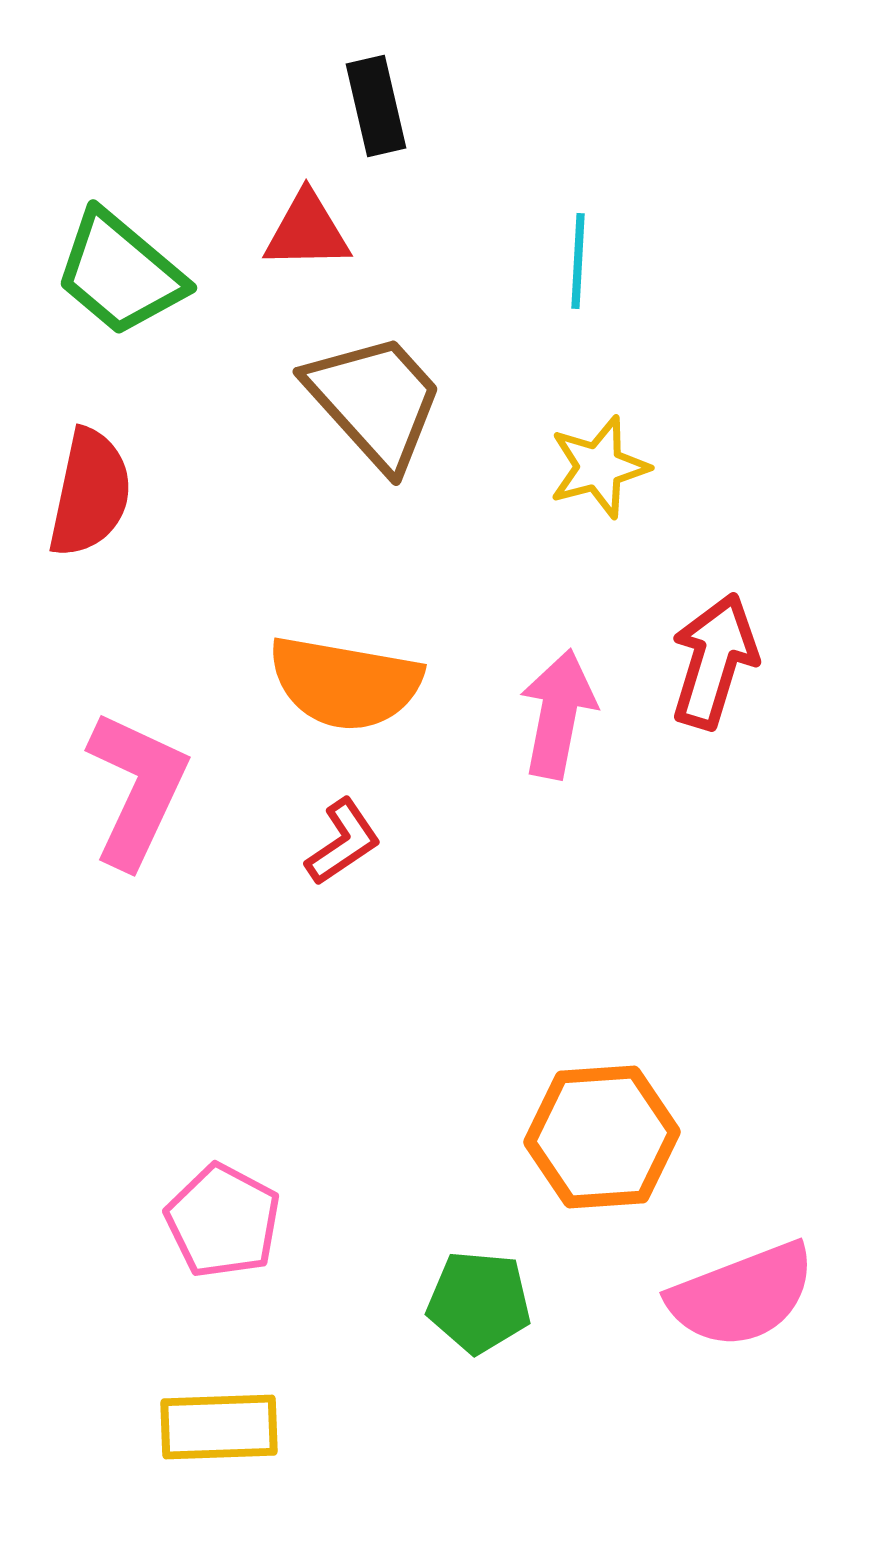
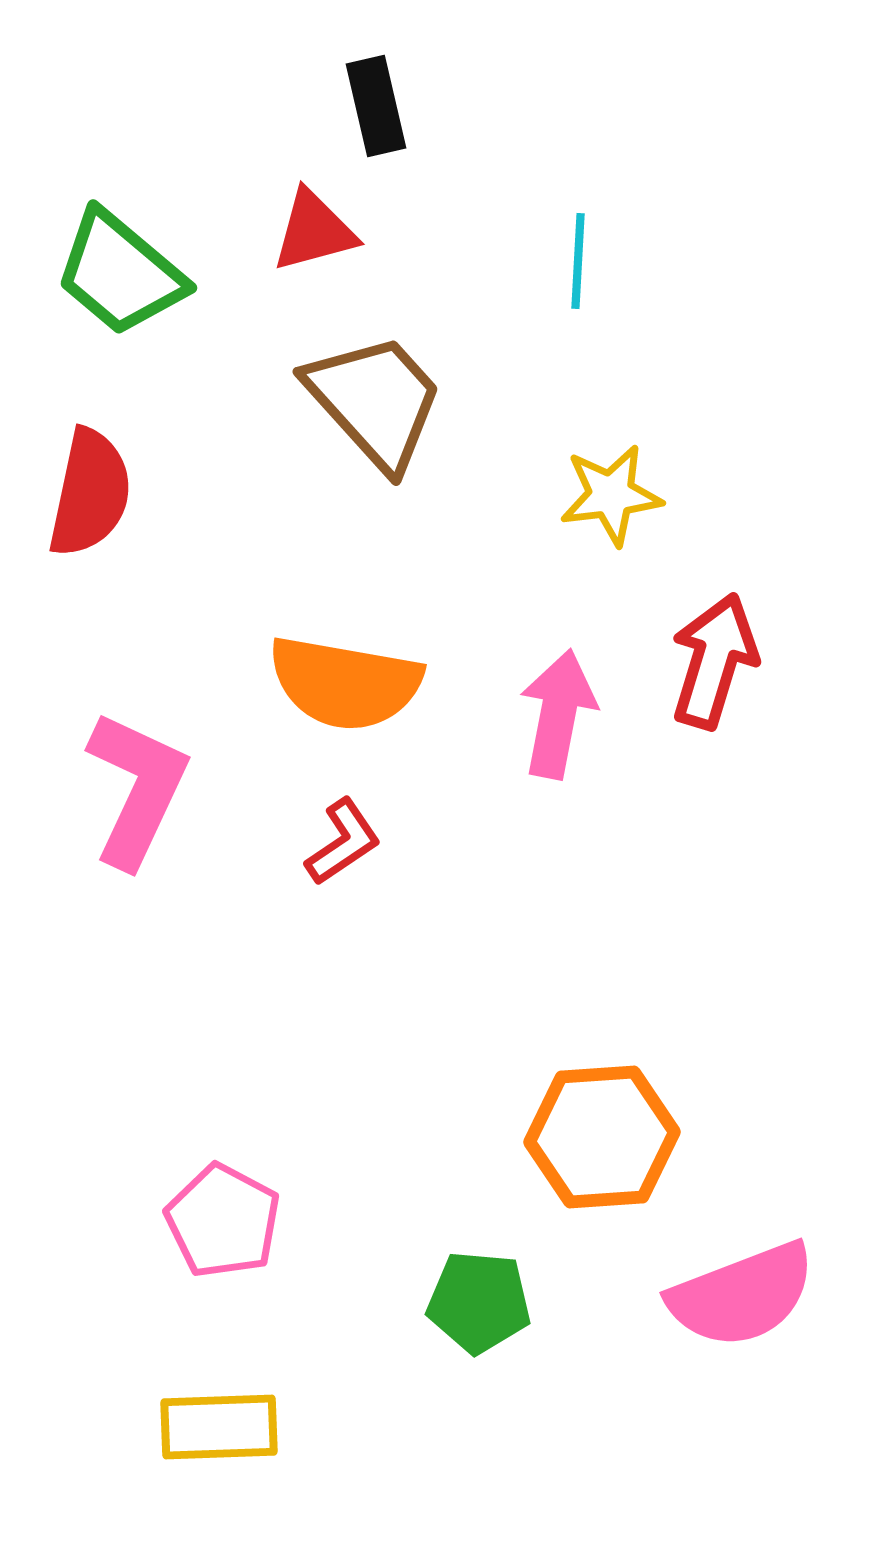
red triangle: moved 7 px right; rotated 14 degrees counterclockwise
yellow star: moved 12 px right, 28 px down; rotated 8 degrees clockwise
